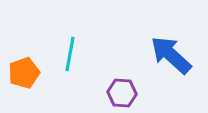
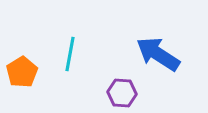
blue arrow: moved 13 px left, 1 px up; rotated 9 degrees counterclockwise
orange pentagon: moved 2 px left, 1 px up; rotated 12 degrees counterclockwise
